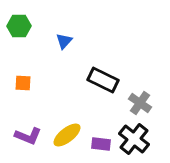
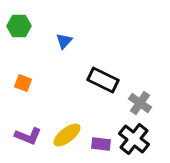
orange square: rotated 18 degrees clockwise
